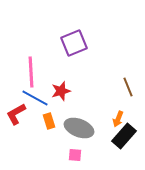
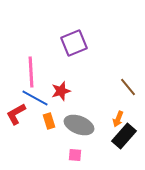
brown line: rotated 18 degrees counterclockwise
gray ellipse: moved 3 px up
